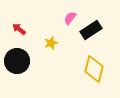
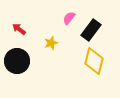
pink semicircle: moved 1 px left
black rectangle: rotated 20 degrees counterclockwise
yellow diamond: moved 8 px up
